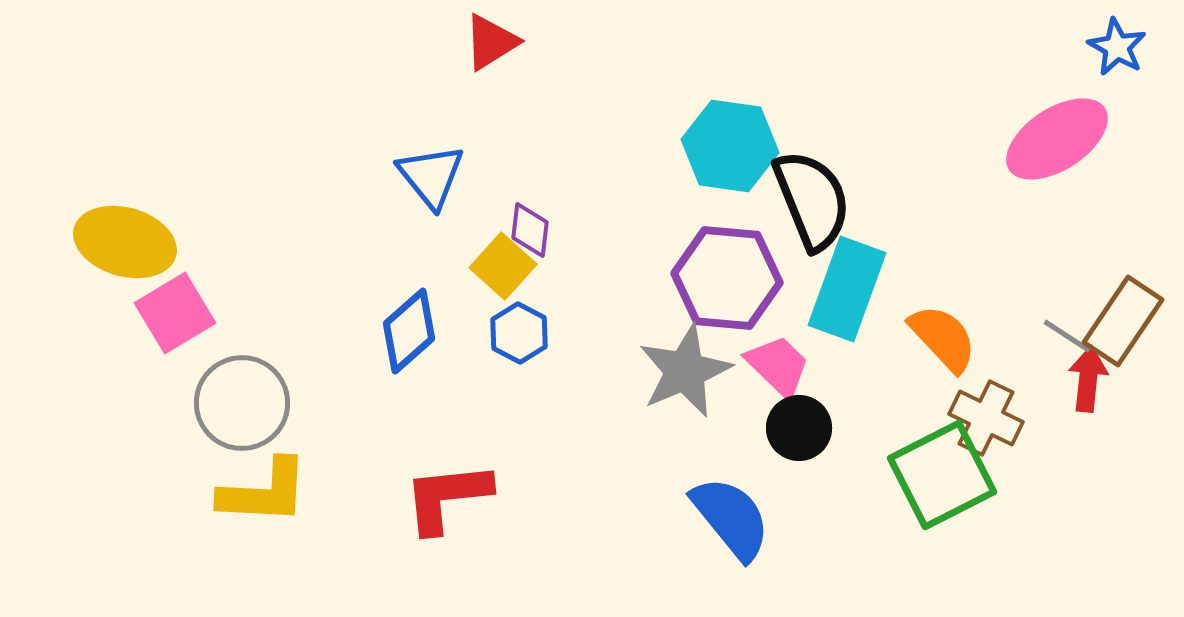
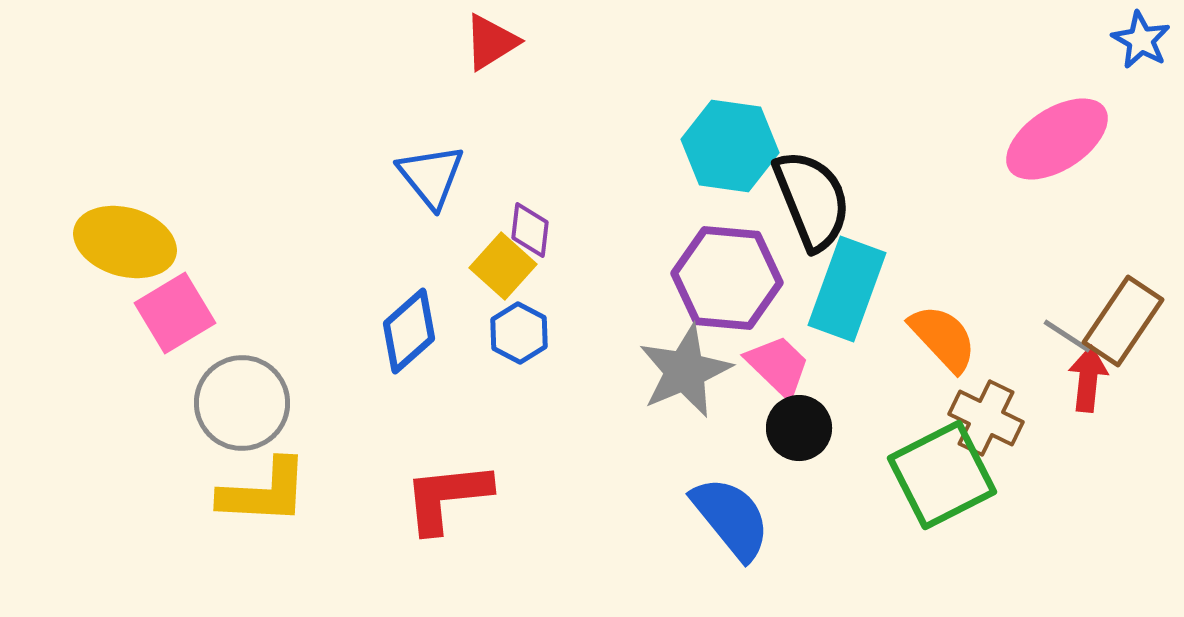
blue star: moved 24 px right, 7 px up
